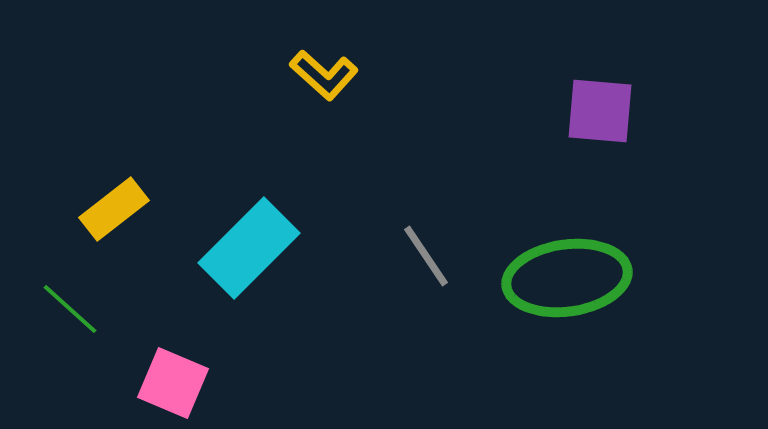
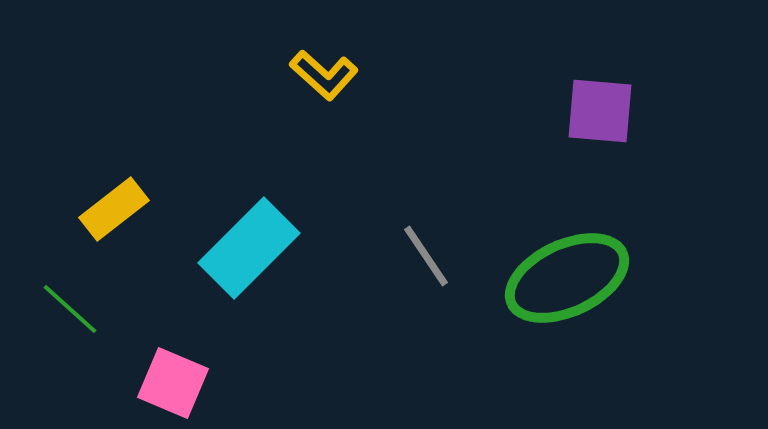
green ellipse: rotated 17 degrees counterclockwise
